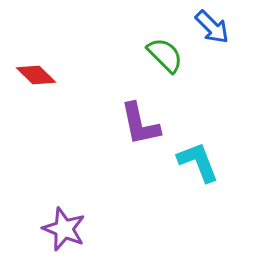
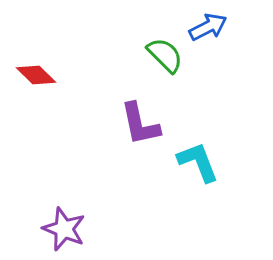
blue arrow: moved 4 px left; rotated 72 degrees counterclockwise
